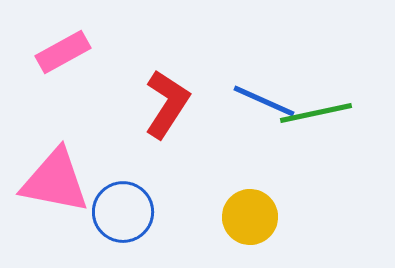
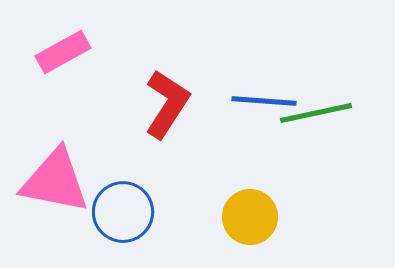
blue line: rotated 20 degrees counterclockwise
